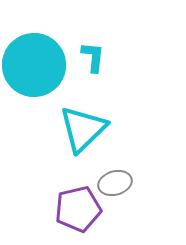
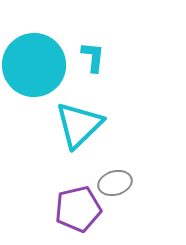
cyan triangle: moved 4 px left, 4 px up
